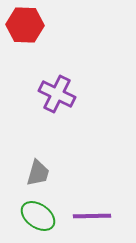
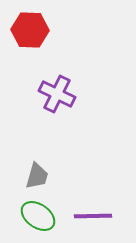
red hexagon: moved 5 px right, 5 px down
gray trapezoid: moved 1 px left, 3 px down
purple line: moved 1 px right
